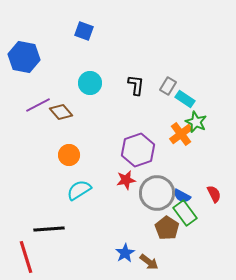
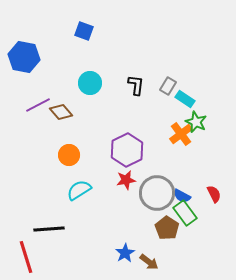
purple hexagon: moved 11 px left; rotated 8 degrees counterclockwise
